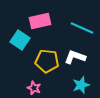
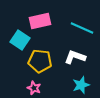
yellow pentagon: moved 7 px left
